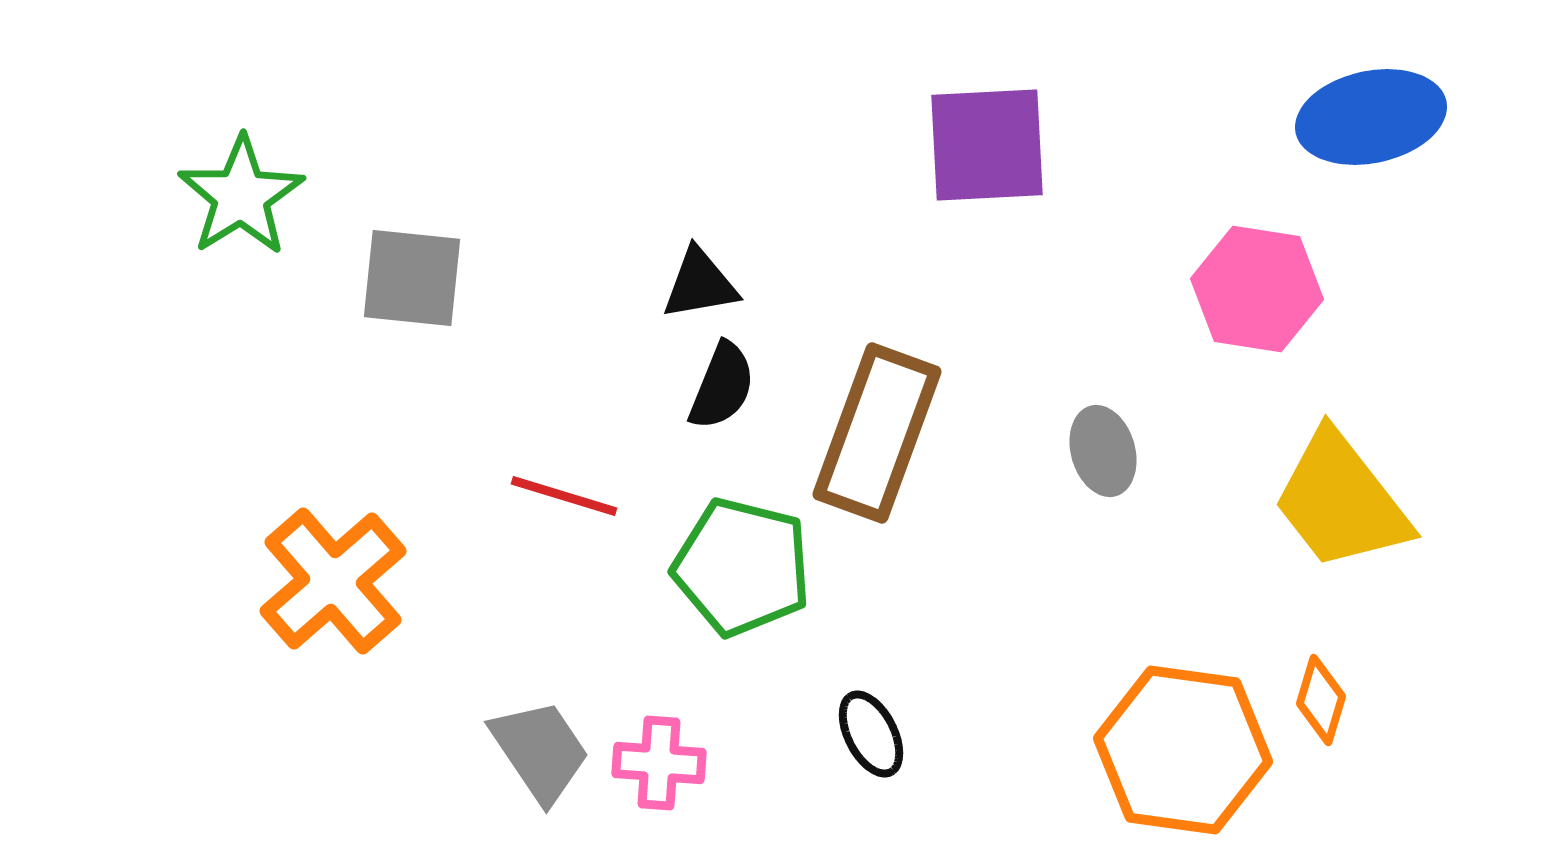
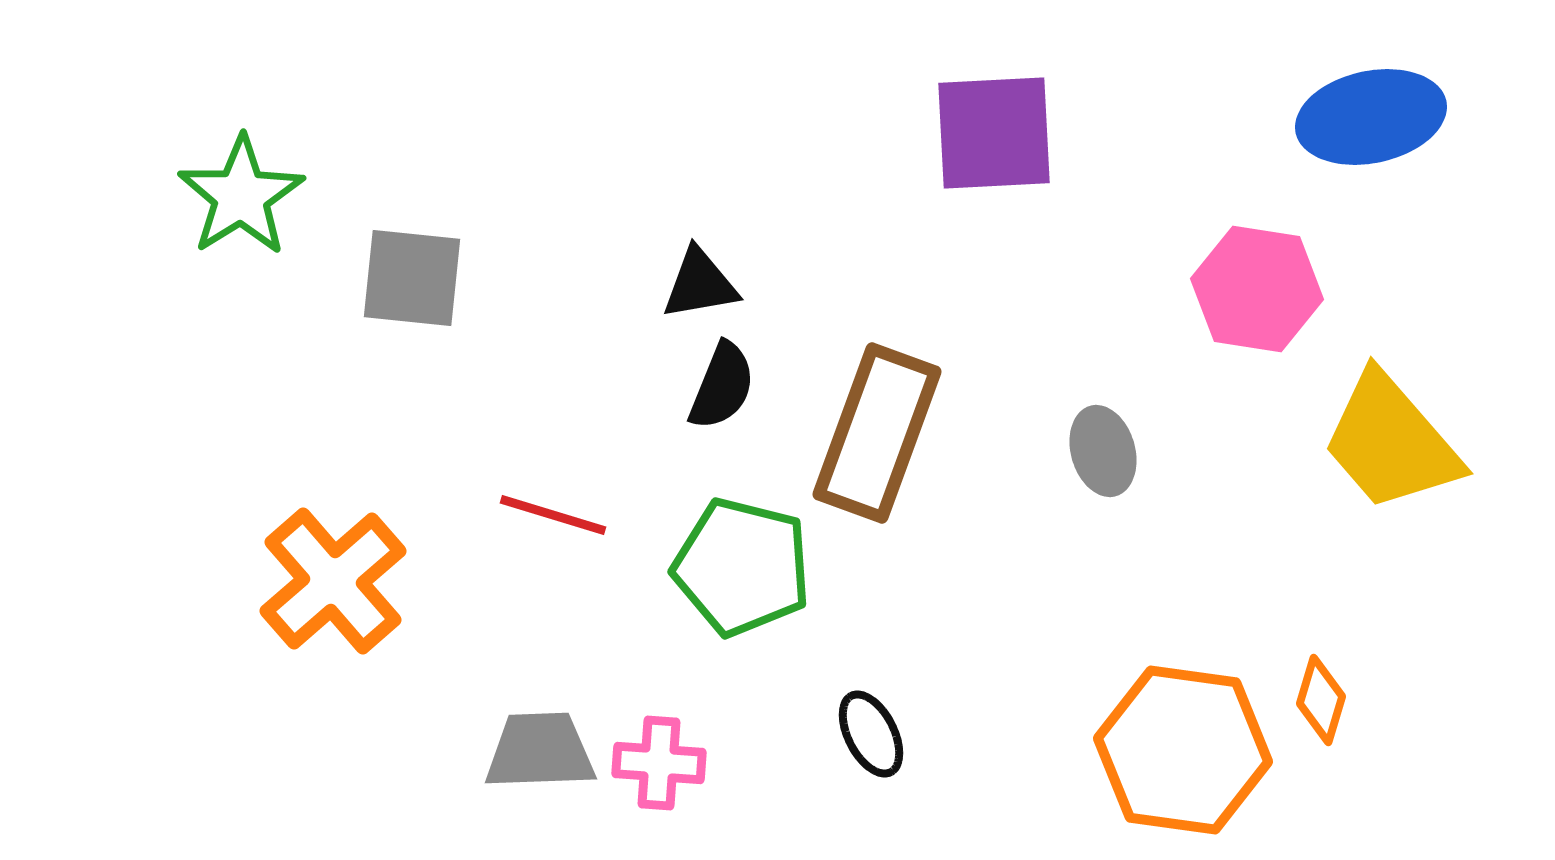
purple square: moved 7 px right, 12 px up
red line: moved 11 px left, 19 px down
yellow trapezoid: moved 50 px right, 59 px up; rotated 3 degrees counterclockwise
gray trapezoid: rotated 58 degrees counterclockwise
